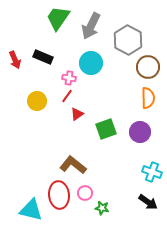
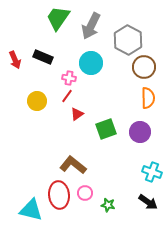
brown circle: moved 4 px left
green star: moved 6 px right, 3 px up
